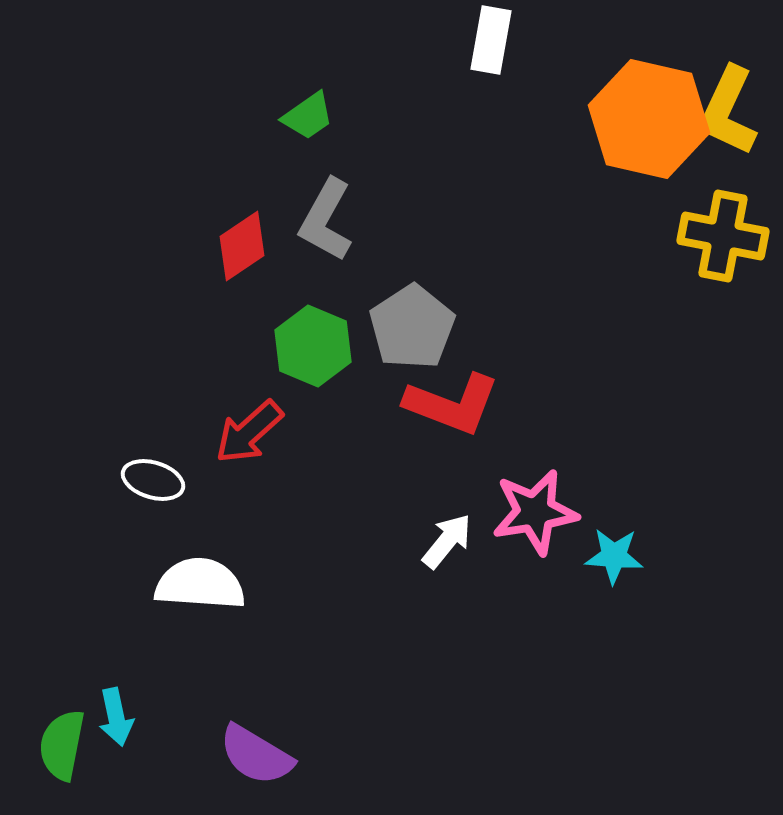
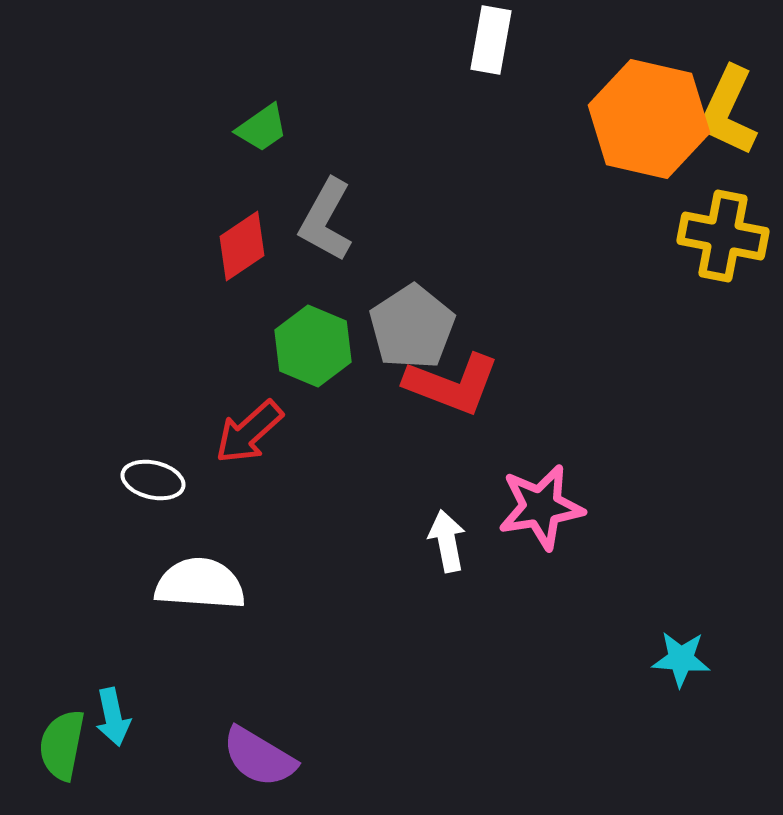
green trapezoid: moved 46 px left, 12 px down
red L-shape: moved 20 px up
white ellipse: rotated 4 degrees counterclockwise
pink star: moved 6 px right, 5 px up
white arrow: rotated 50 degrees counterclockwise
cyan star: moved 67 px right, 103 px down
cyan arrow: moved 3 px left
purple semicircle: moved 3 px right, 2 px down
